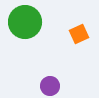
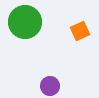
orange square: moved 1 px right, 3 px up
